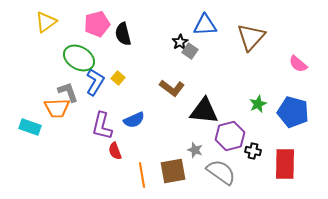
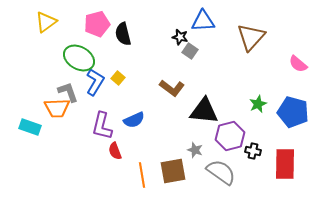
blue triangle: moved 2 px left, 4 px up
black star: moved 5 px up; rotated 28 degrees counterclockwise
